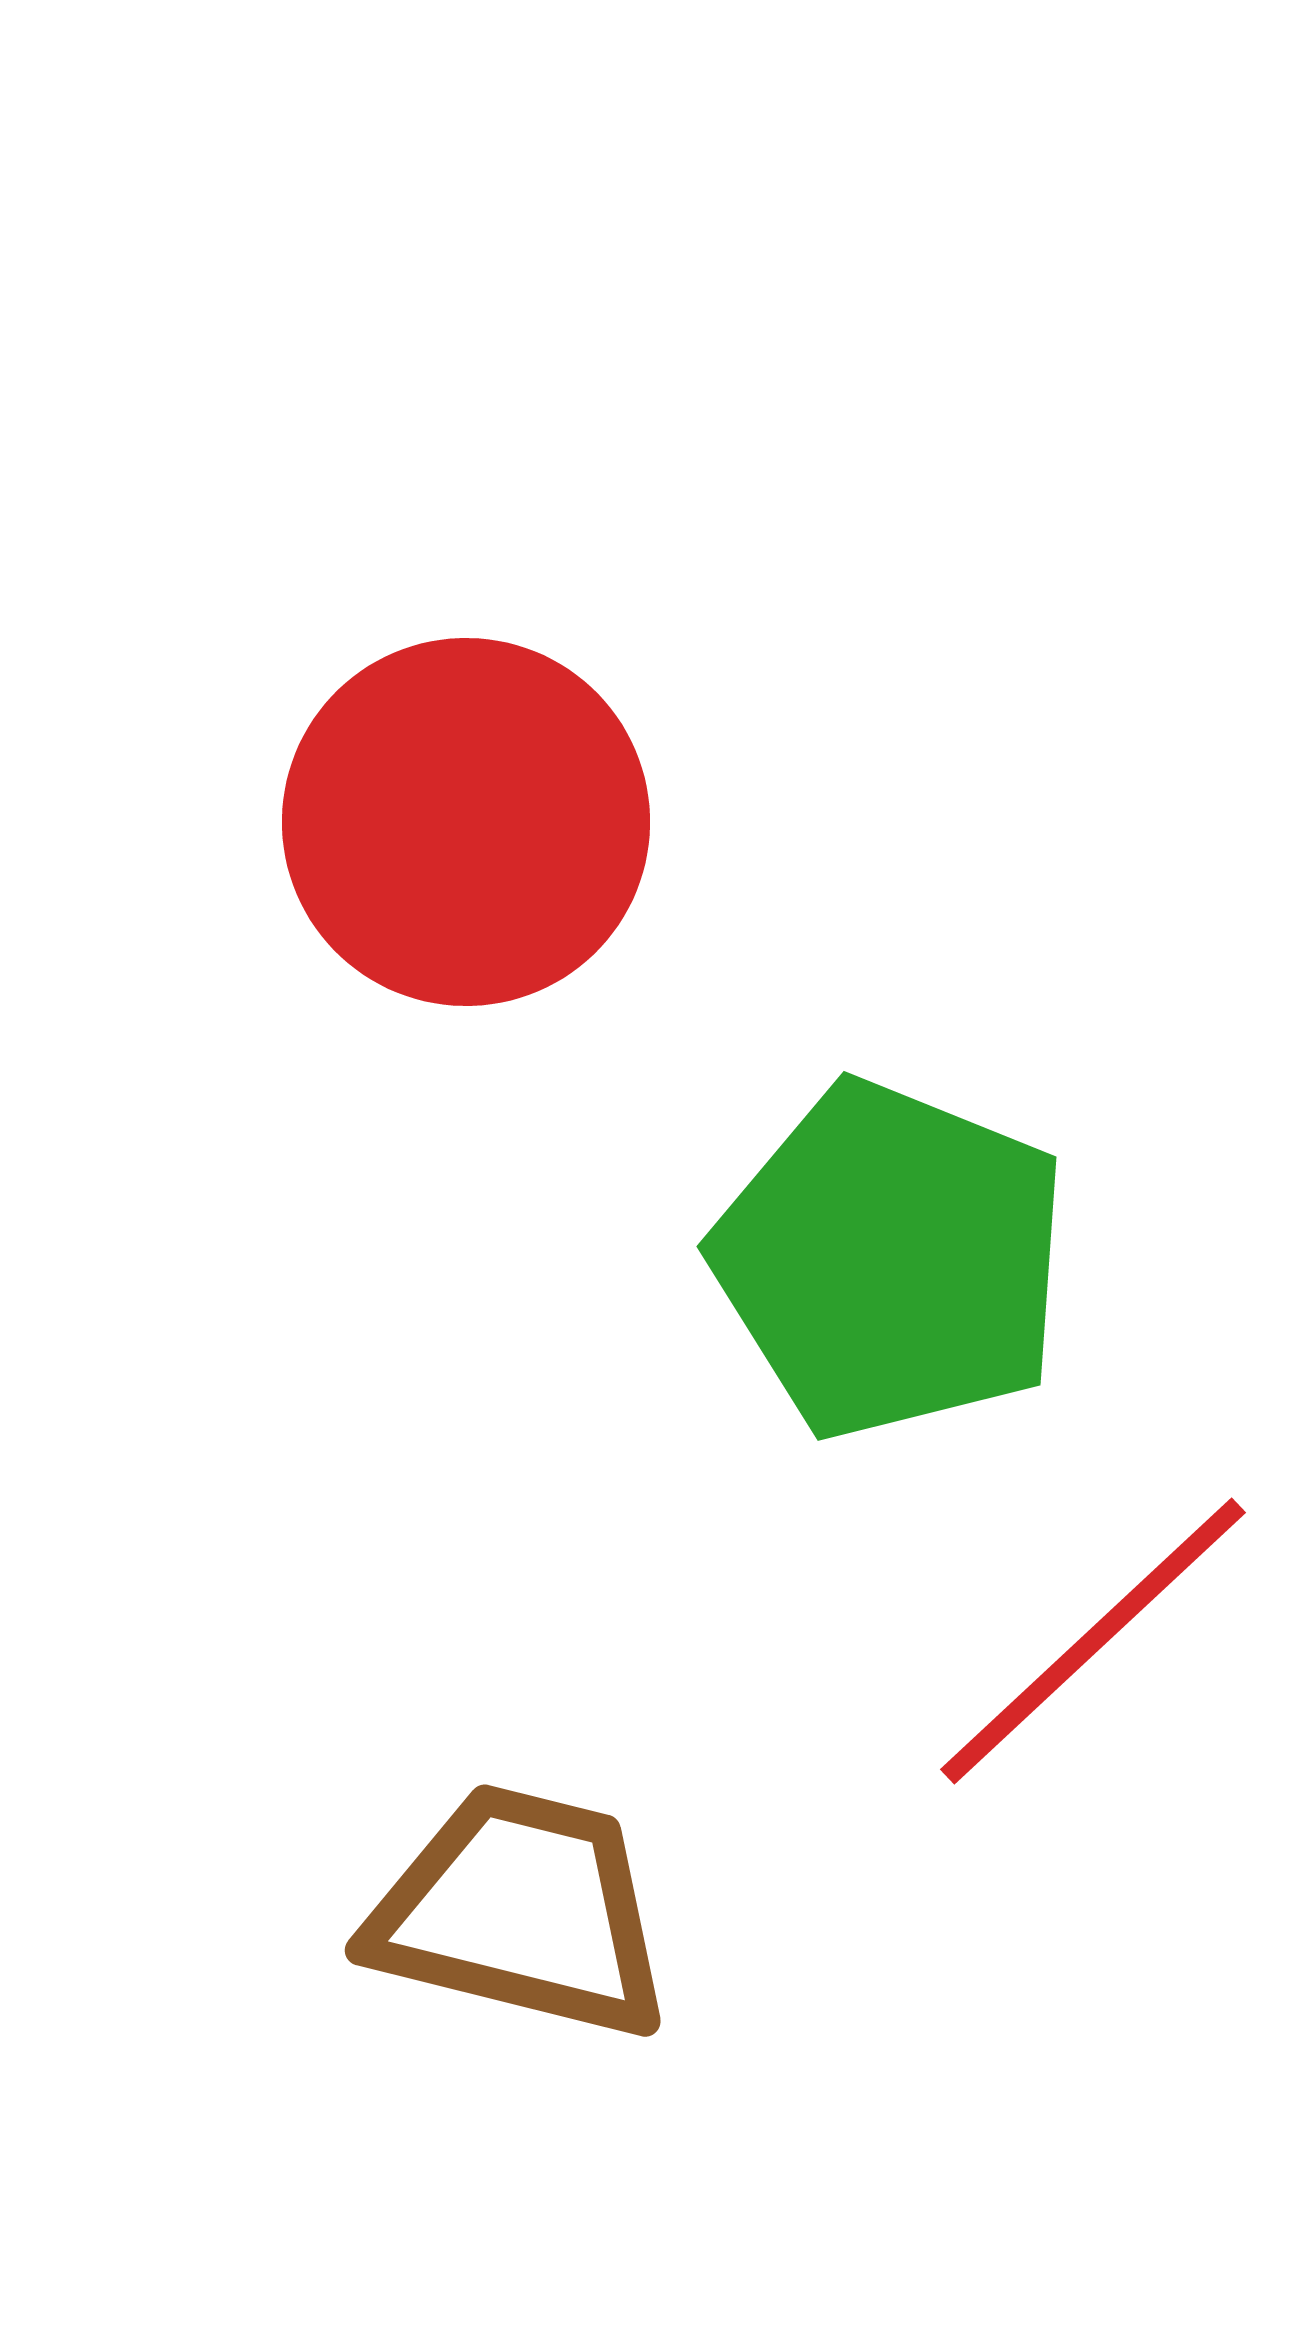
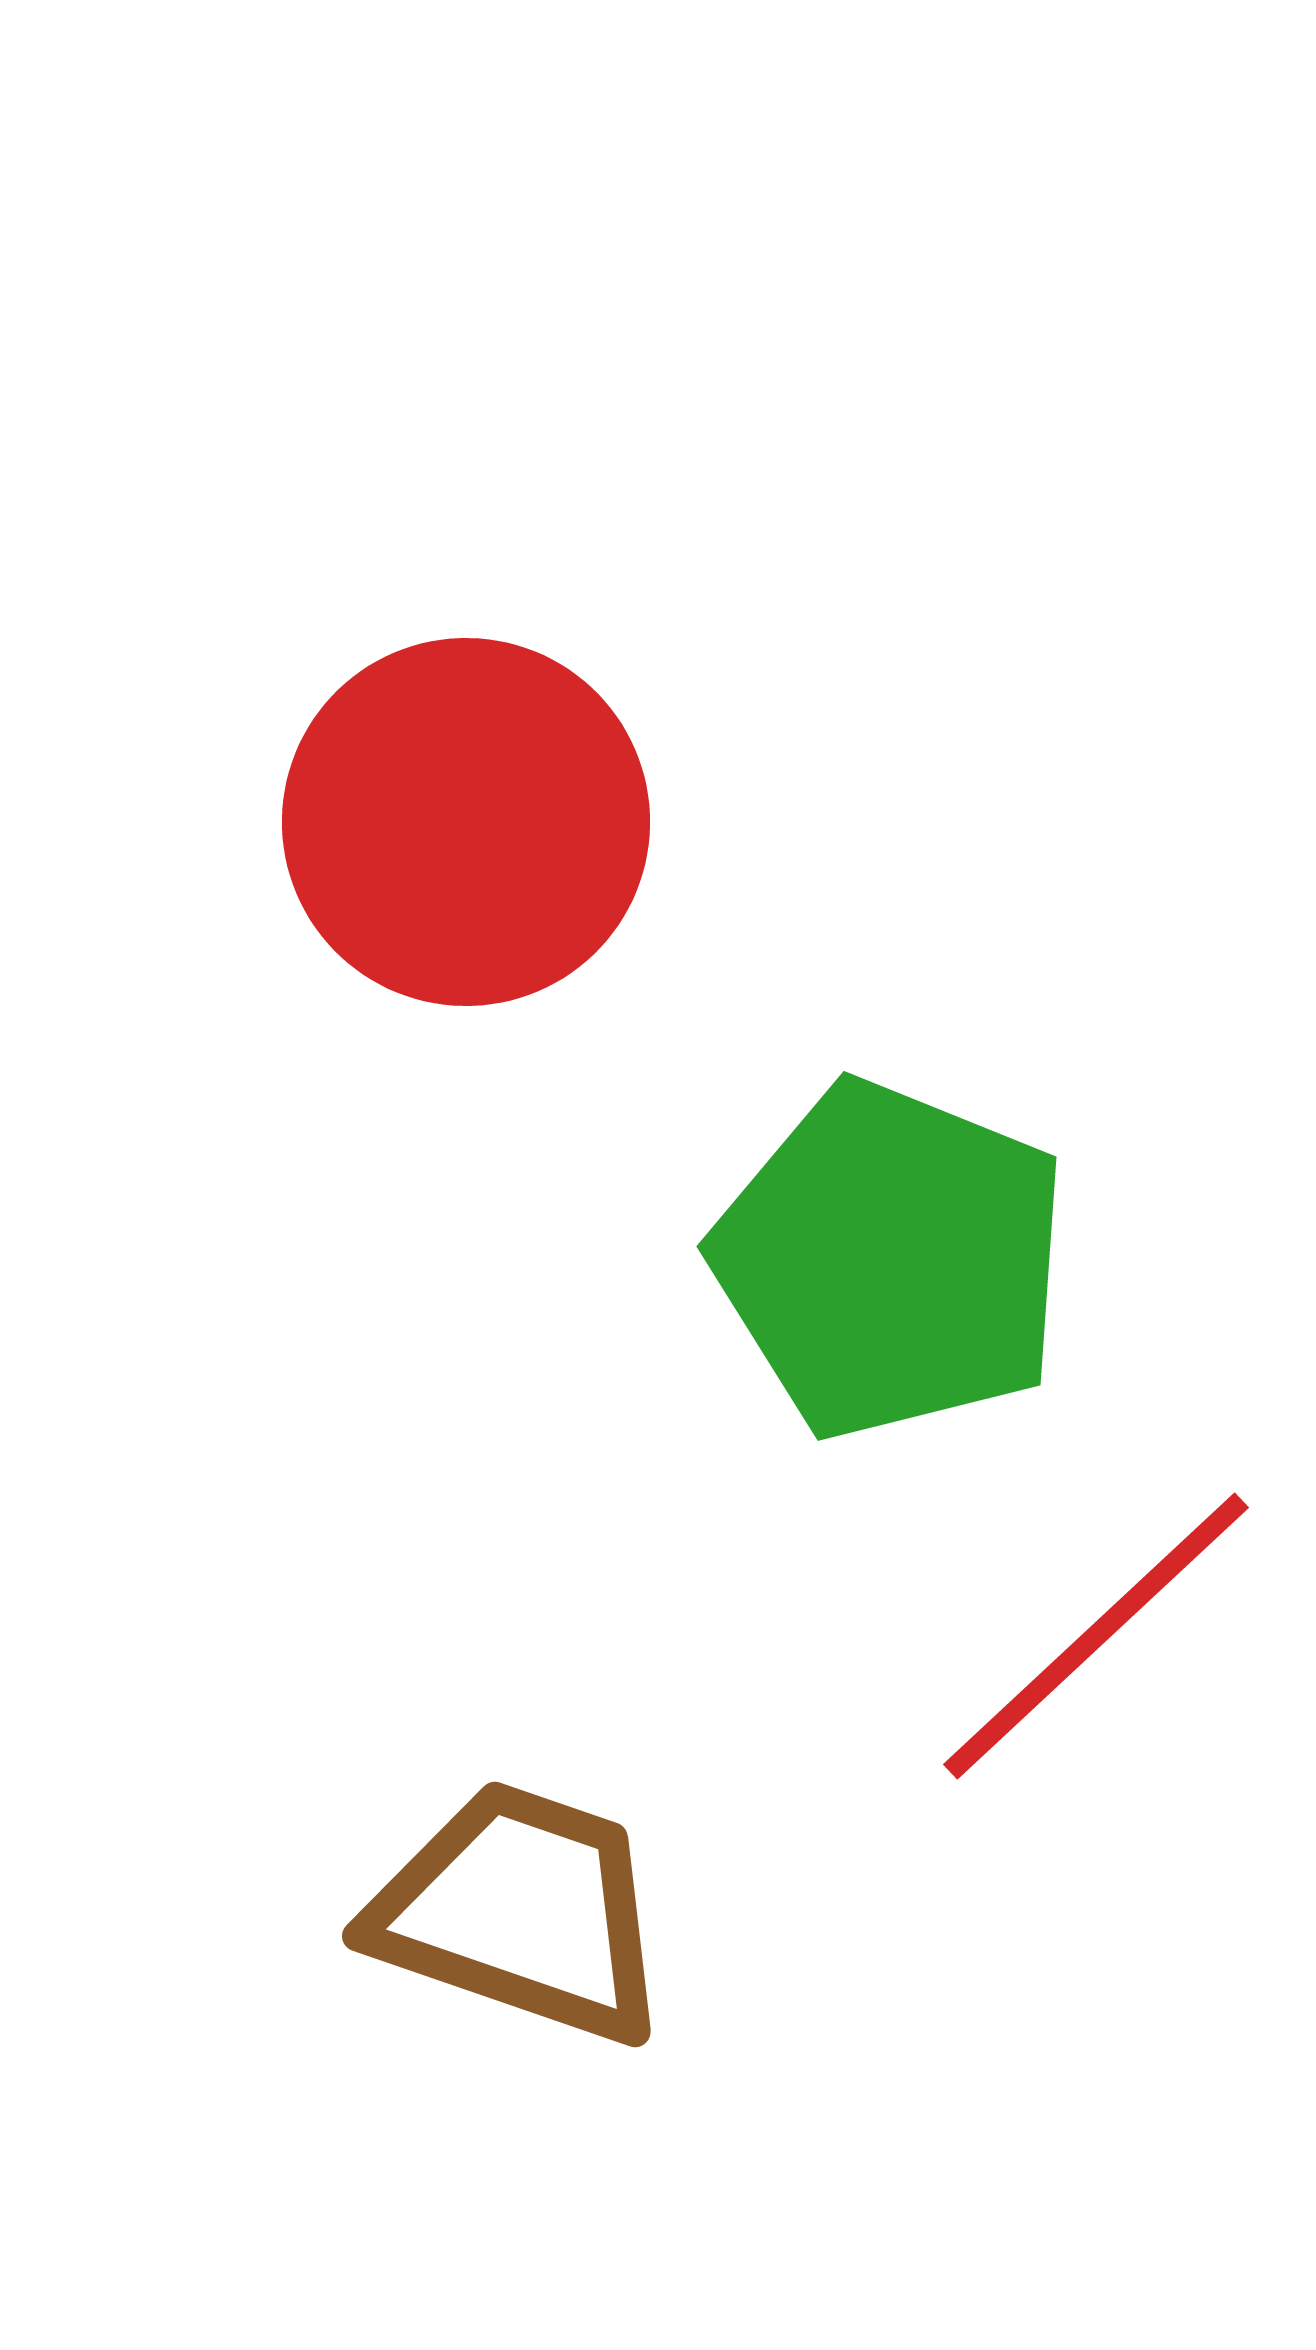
red line: moved 3 px right, 5 px up
brown trapezoid: rotated 5 degrees clockwise
